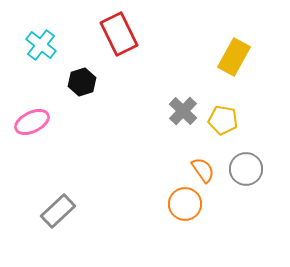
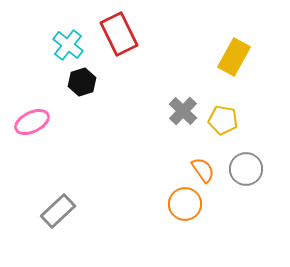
cyan cross: moved 27 px right
